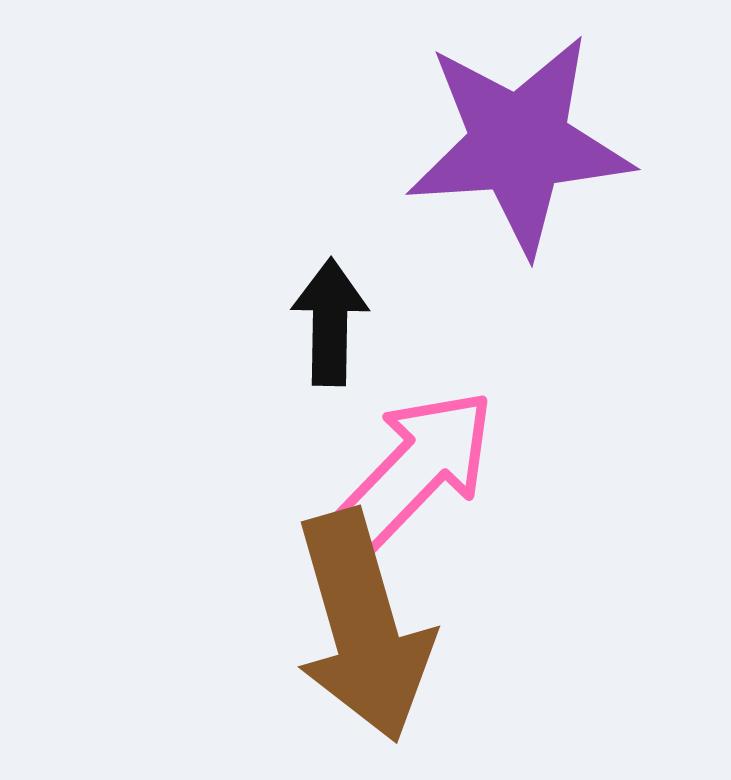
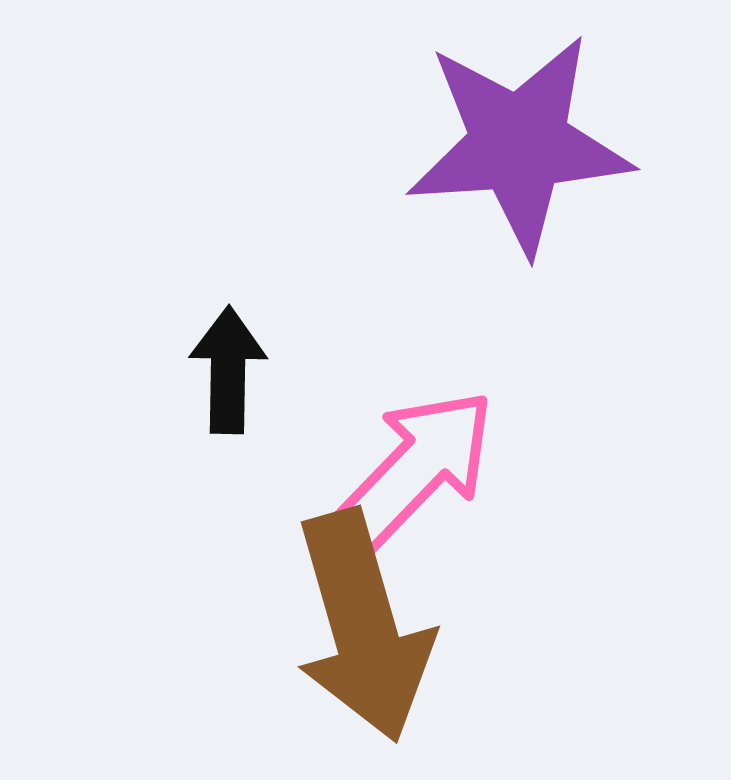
black arrow: moved 102 px left, 48 px down
